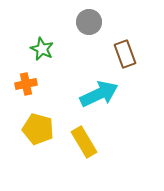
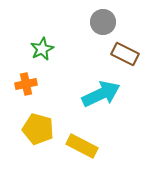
gray circle: moved 14 px right
green star: rotated 20 degrees clockwise
brown rectangle: rotated 44 degrees counterclockwise
cyan arrow: moved 2 px right
yellow rectangle: moved 2 px left, 4 px down; rotated 32 degrees counterclockwise
